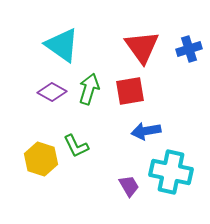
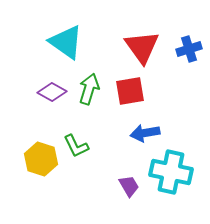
cyan triangle: moved 4 px right, 3 px up
blue arrow: moved 1 px left, 2 px down
